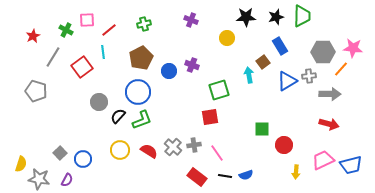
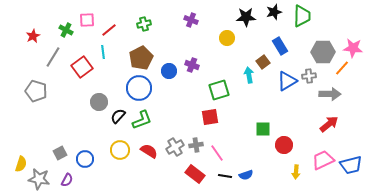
black star at (276, 17): moved 2 px left, 5 px up
orange line at (341, 69): moved 1 px right, 1 px up
blue circle at (138, 92): moved 1 px right, 4 px up
red arrow at (329, 124): rotated 54 degrees counterclockwise
green square at (262, 129): moved 1 px right
gray cross at (194, 145): moved 2 px right
gray cross at (173, 147): moved 2 px right; rotated 18 degrees clockwise
gray square at (60, 153): rotated 16 degrees clockwise
blue circle at (83, 159): moved 2 px right
red rectangle at (197, 177): moved 2 px left, 3 px up
